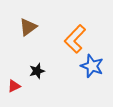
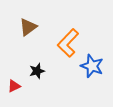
orange L-shape: moved 7 px left, 4 px down
